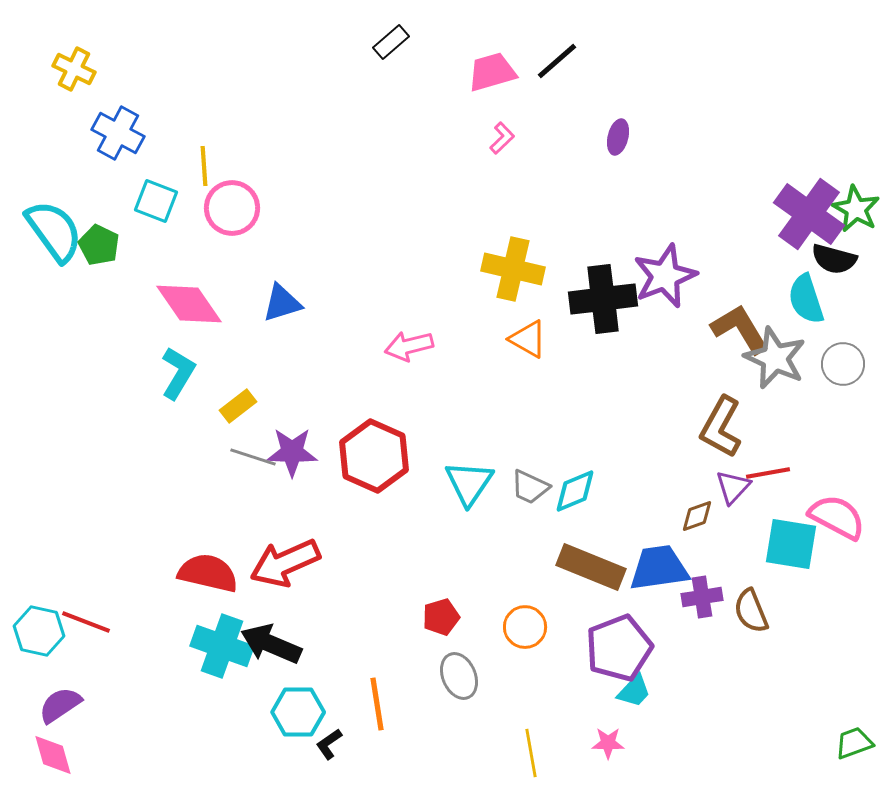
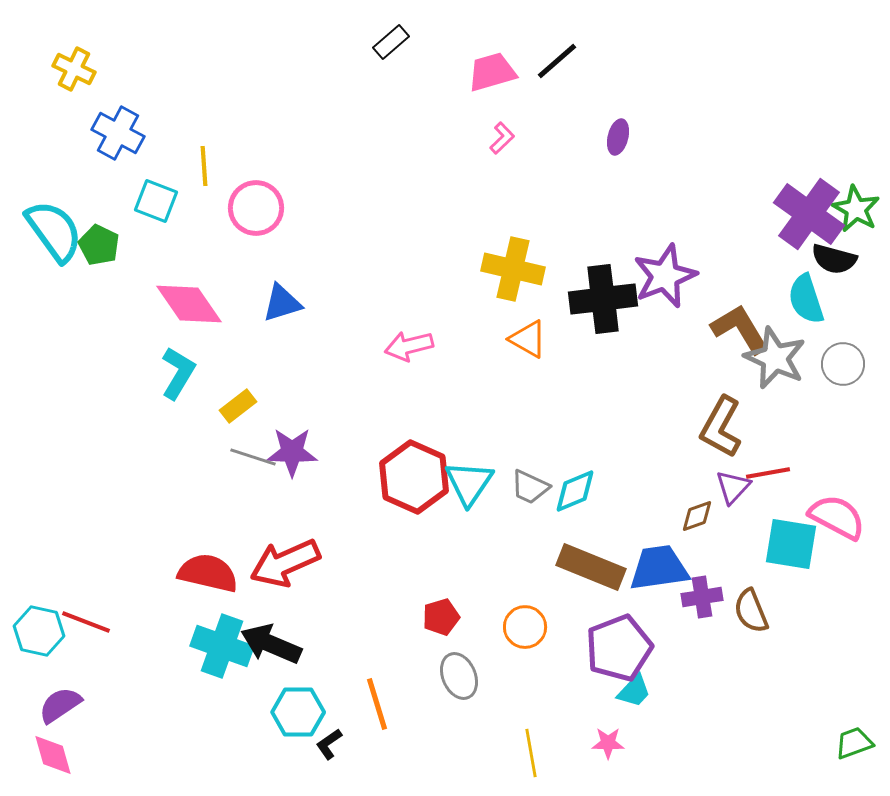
pink circle at (232, 208): moved 24 px right
red hexagon at (374, 456): moved 40 px right, 21 px down
orange line at (377, 704): rotated 8 degrees counterclockwise
